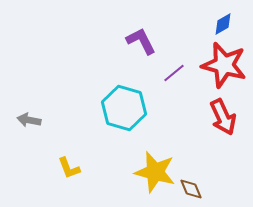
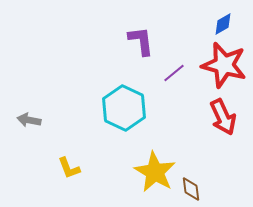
purple L-shape: rotated 20 degrees clockwise
cyan hexagon: rotated 9 degrees clockwise
yellow star: rotated 15 degrees clockwise
brown diamond: rotated 15 degrees clockwise
